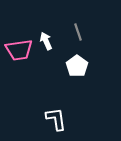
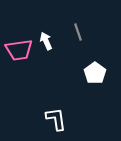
white pentagon: moved 18 px right, 7 px down
